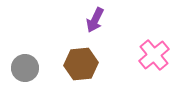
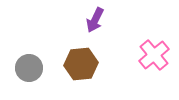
gray circle: moved 4 px right
